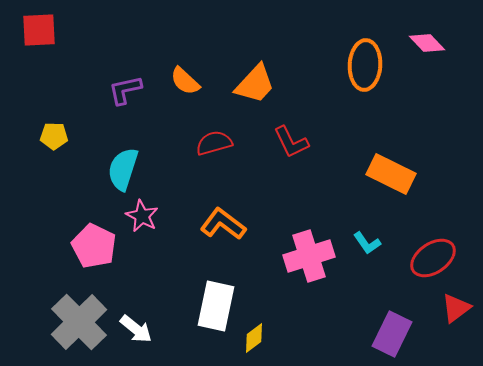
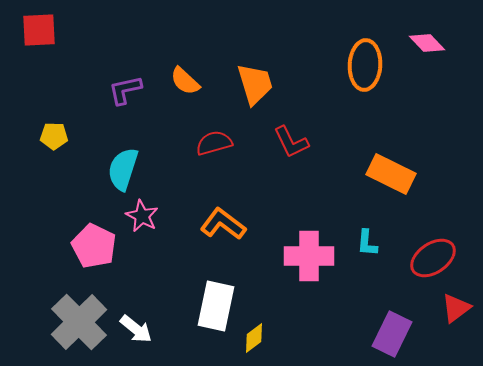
orange trapezoid: rotated 60 degrees counterclockwise
cyan L-shape: rotated 40 degrees clockwise
pink cross: rotated 18 degrees clockwise
